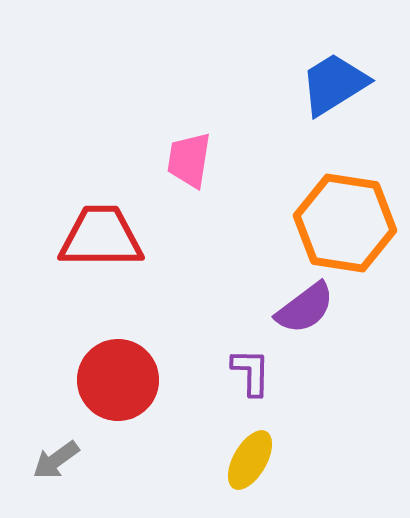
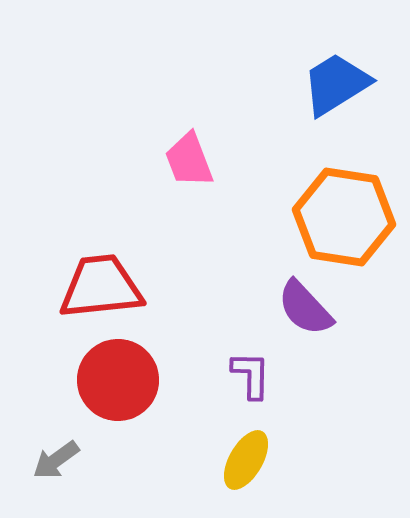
blue trapezoid: moved 2 px right
pink trapezoid: rotated 30 degrees counterclockwise
orange hexagon: moved 1 px left, 6 px up
red trapezoid: moved 50 px down; rotated 6 degrees counterclockwise
purple semicircle: rotated 84 degrees clockwise
purple L-shape: moved 3 px down
yellow ellipse: moved 4 px left
